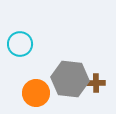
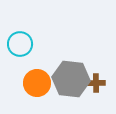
gray hexagon: moved 1 px right
orange circle: moved 1 px right, 10 px up
